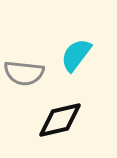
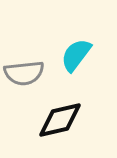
gray semicircle: rotated 12 degrees counterclockwise
